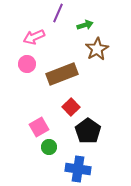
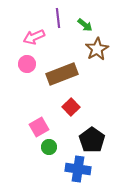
purple line: moved 5 px down; rotated 30 degrees counterclockwise
green arrow: rotated 56 degrees clockwise
black pentagon: moved 4 px right, 9 px down
